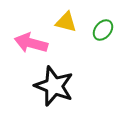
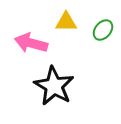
yellow triangle: rotated 15 degrees counterclockwise
black star: rotated 9 degrees clockwise
